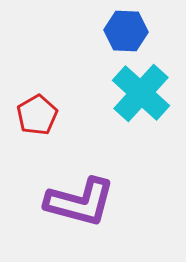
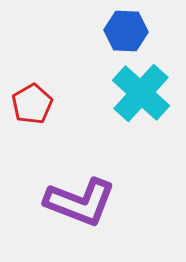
red pentagon: moved 5 px left, 11 px up
purple L-shape: rotated 6 degrees clockwise
